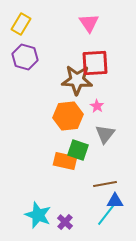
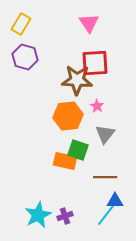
brown line: moved 7 px up; rotated 10 degrees clockwise
cyan star: rotated 24 degrees clockwise
purple cross: moved 6 px up; rotated 28 degrees clockwise
